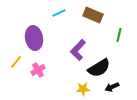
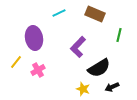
brown rectangle: moved 2 px right, 1 px up
purple L-shape: moved 3 px up
yellow star: rotated 24 degrees clockwise
